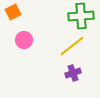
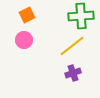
orange square: moved 14 px right, 3 px down
